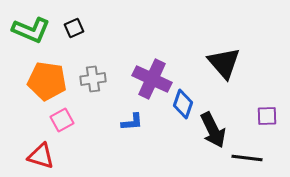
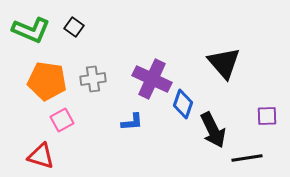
black square: moved 1 px up; rotated 30 degrees counterclockwise
black line: rotated 16 degrees counterclockwise
